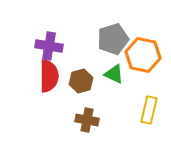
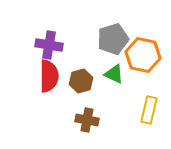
purple cross: moved 1 px up
